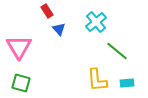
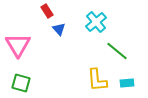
pink triangle: moved 1 px left, 2 px up
